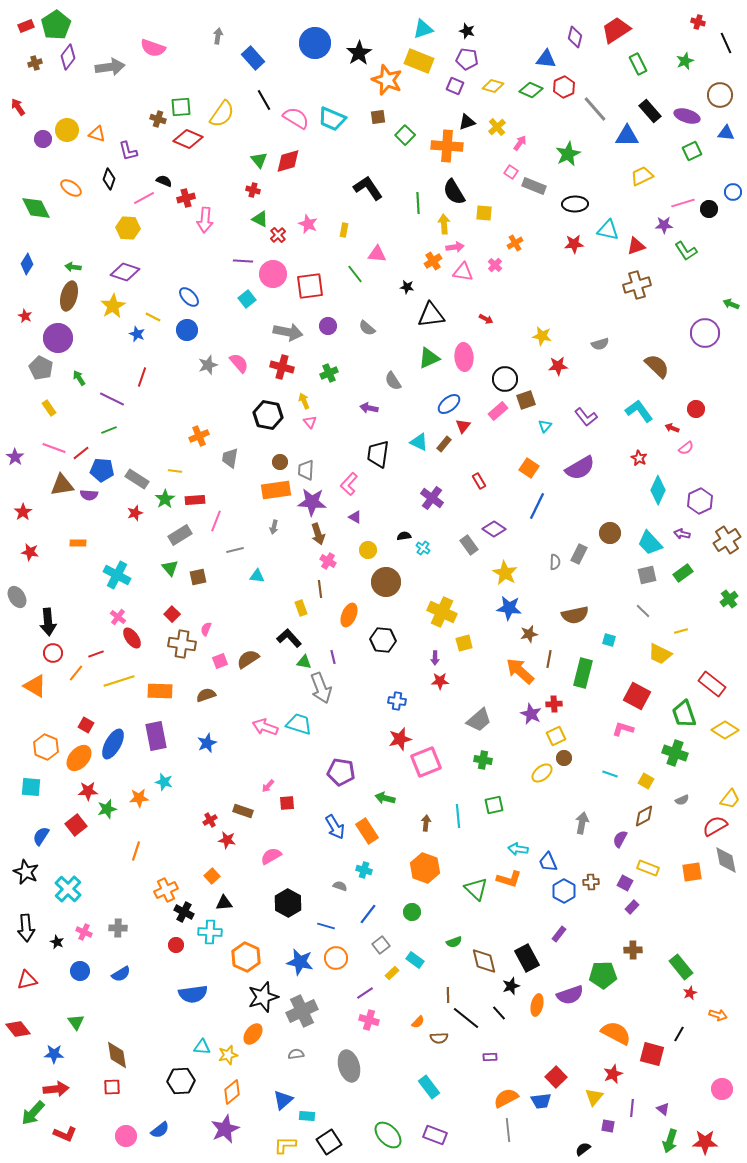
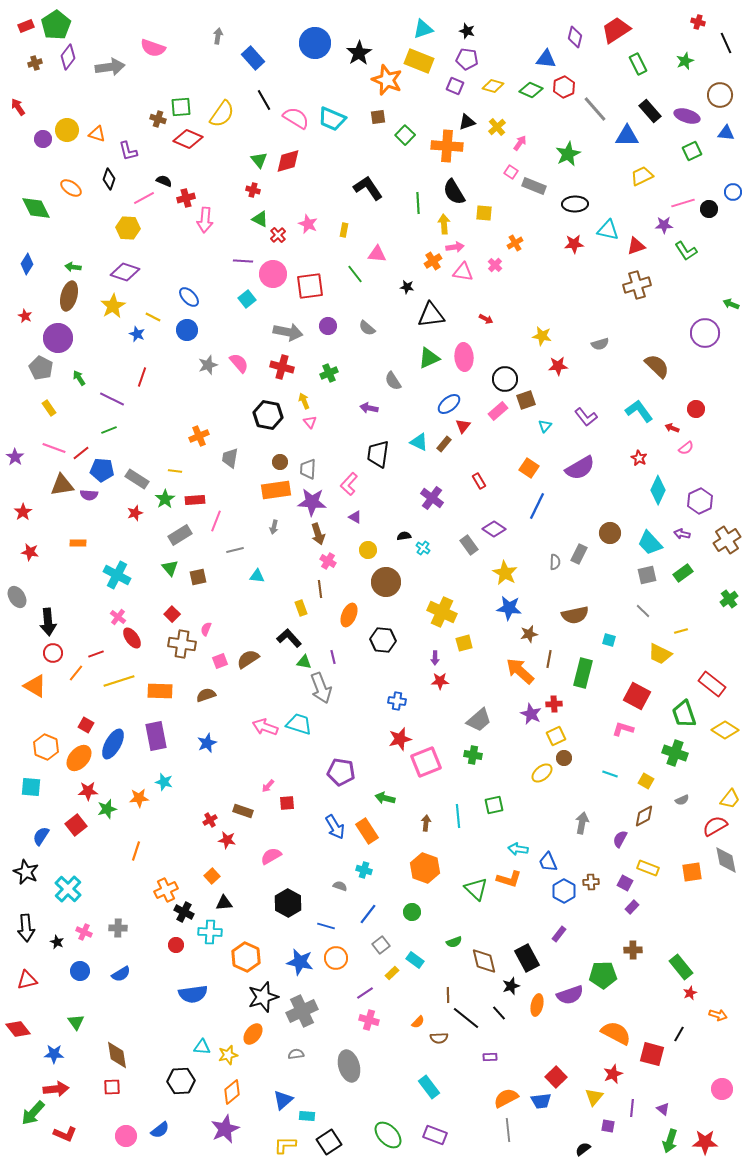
gray trapezoid at (306, 470): moved 2 px right, 1 px up
green cross at (483, 760): moved 10 px left, 5 px up
